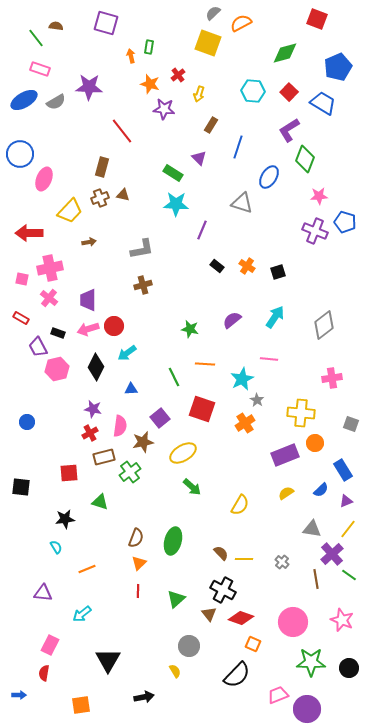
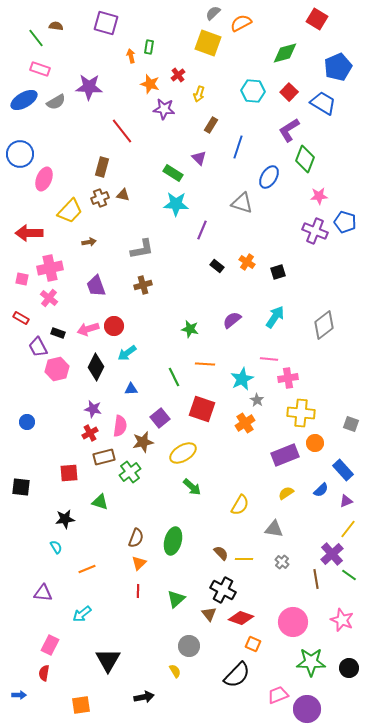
red square at (317, 19): rotated 10 degrees clockwise
orange cross at (247, 266): moved 4 px up
purple trapezoid at (88, 300): moved 8 px right, 14 px up; rotated 20 degrees counterclockwise
pink cross at (332, 378): moved 44 px left
blue rectangle at (343, 470): rotated 10 degrees counterclockwise
gray triangle at (312, 529): moved 38 px left
